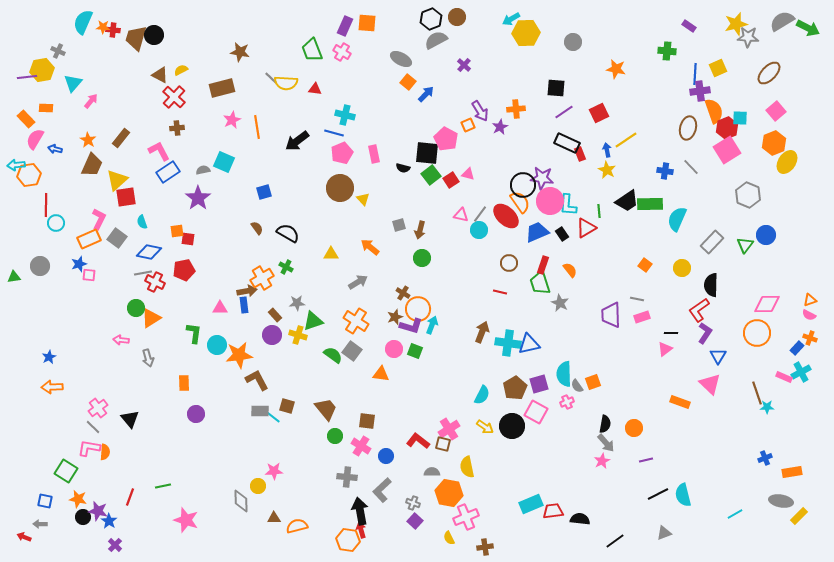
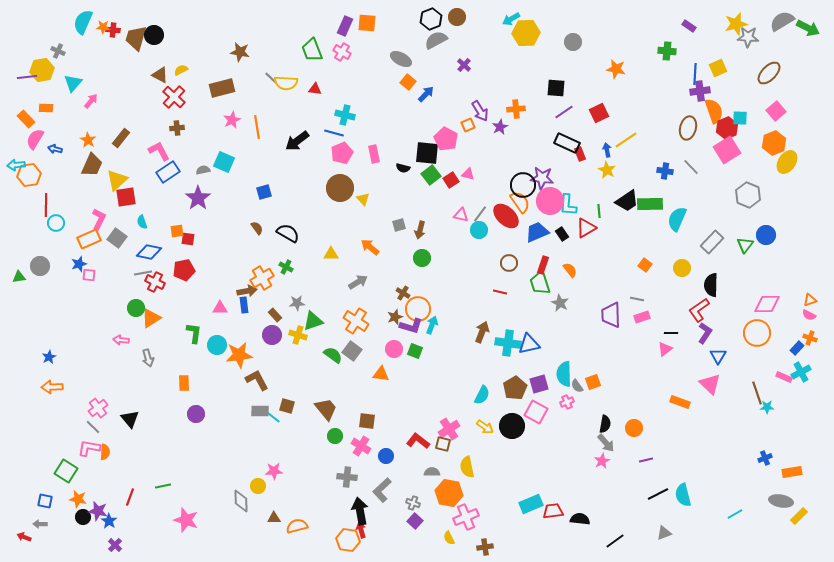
green triangle at (14, 277): moved 5 px right
